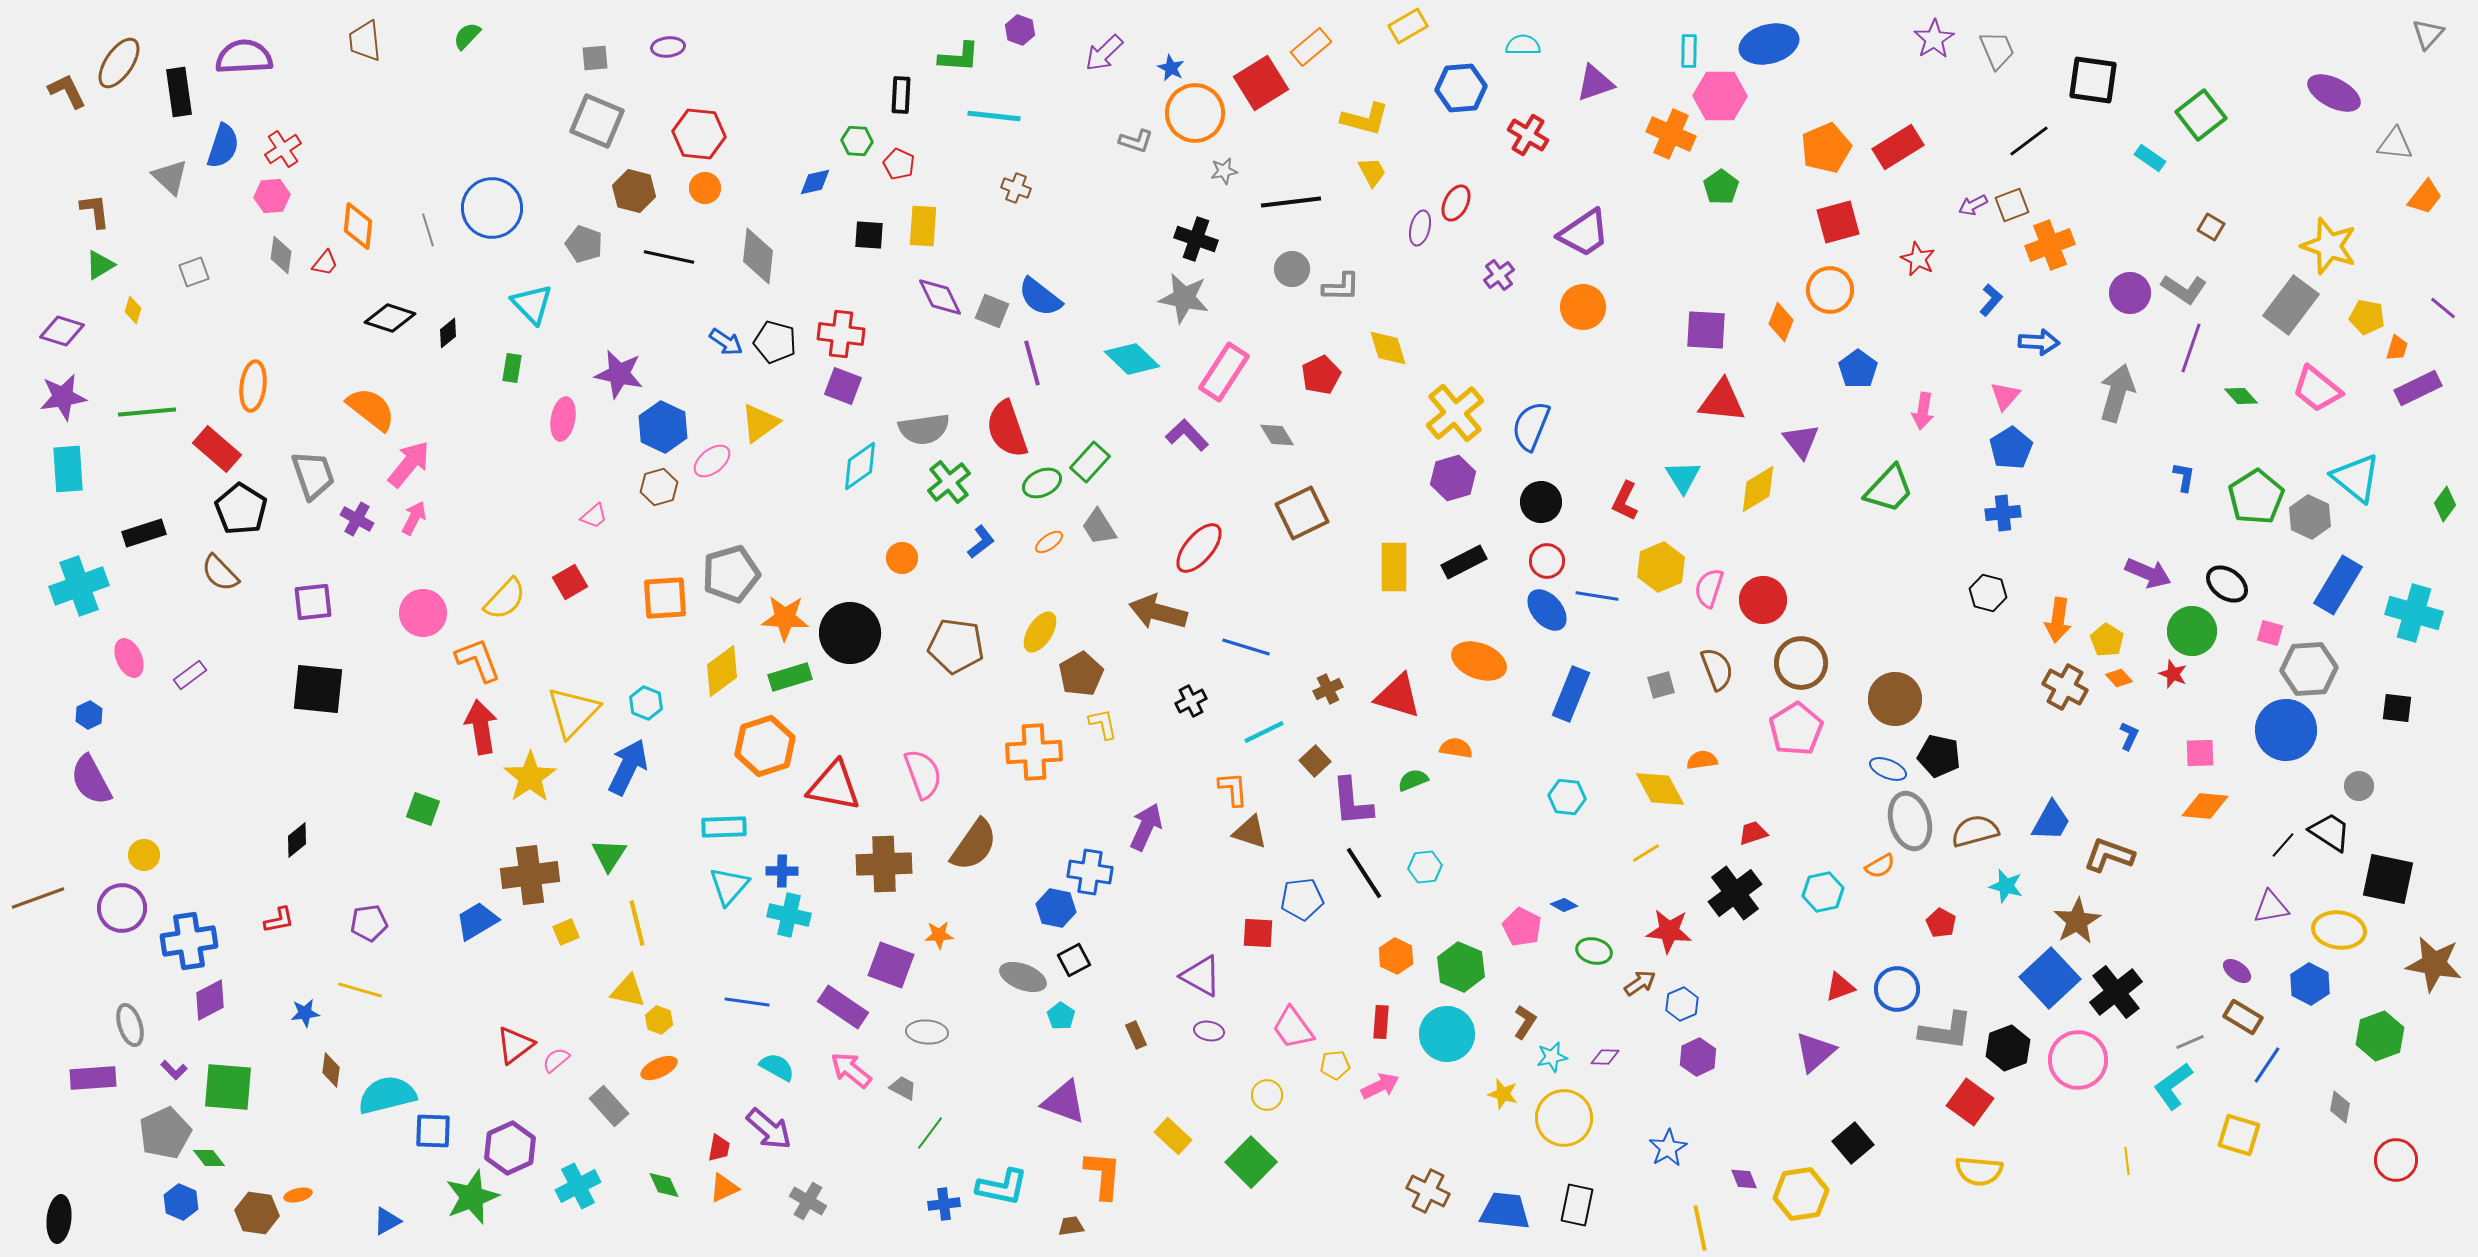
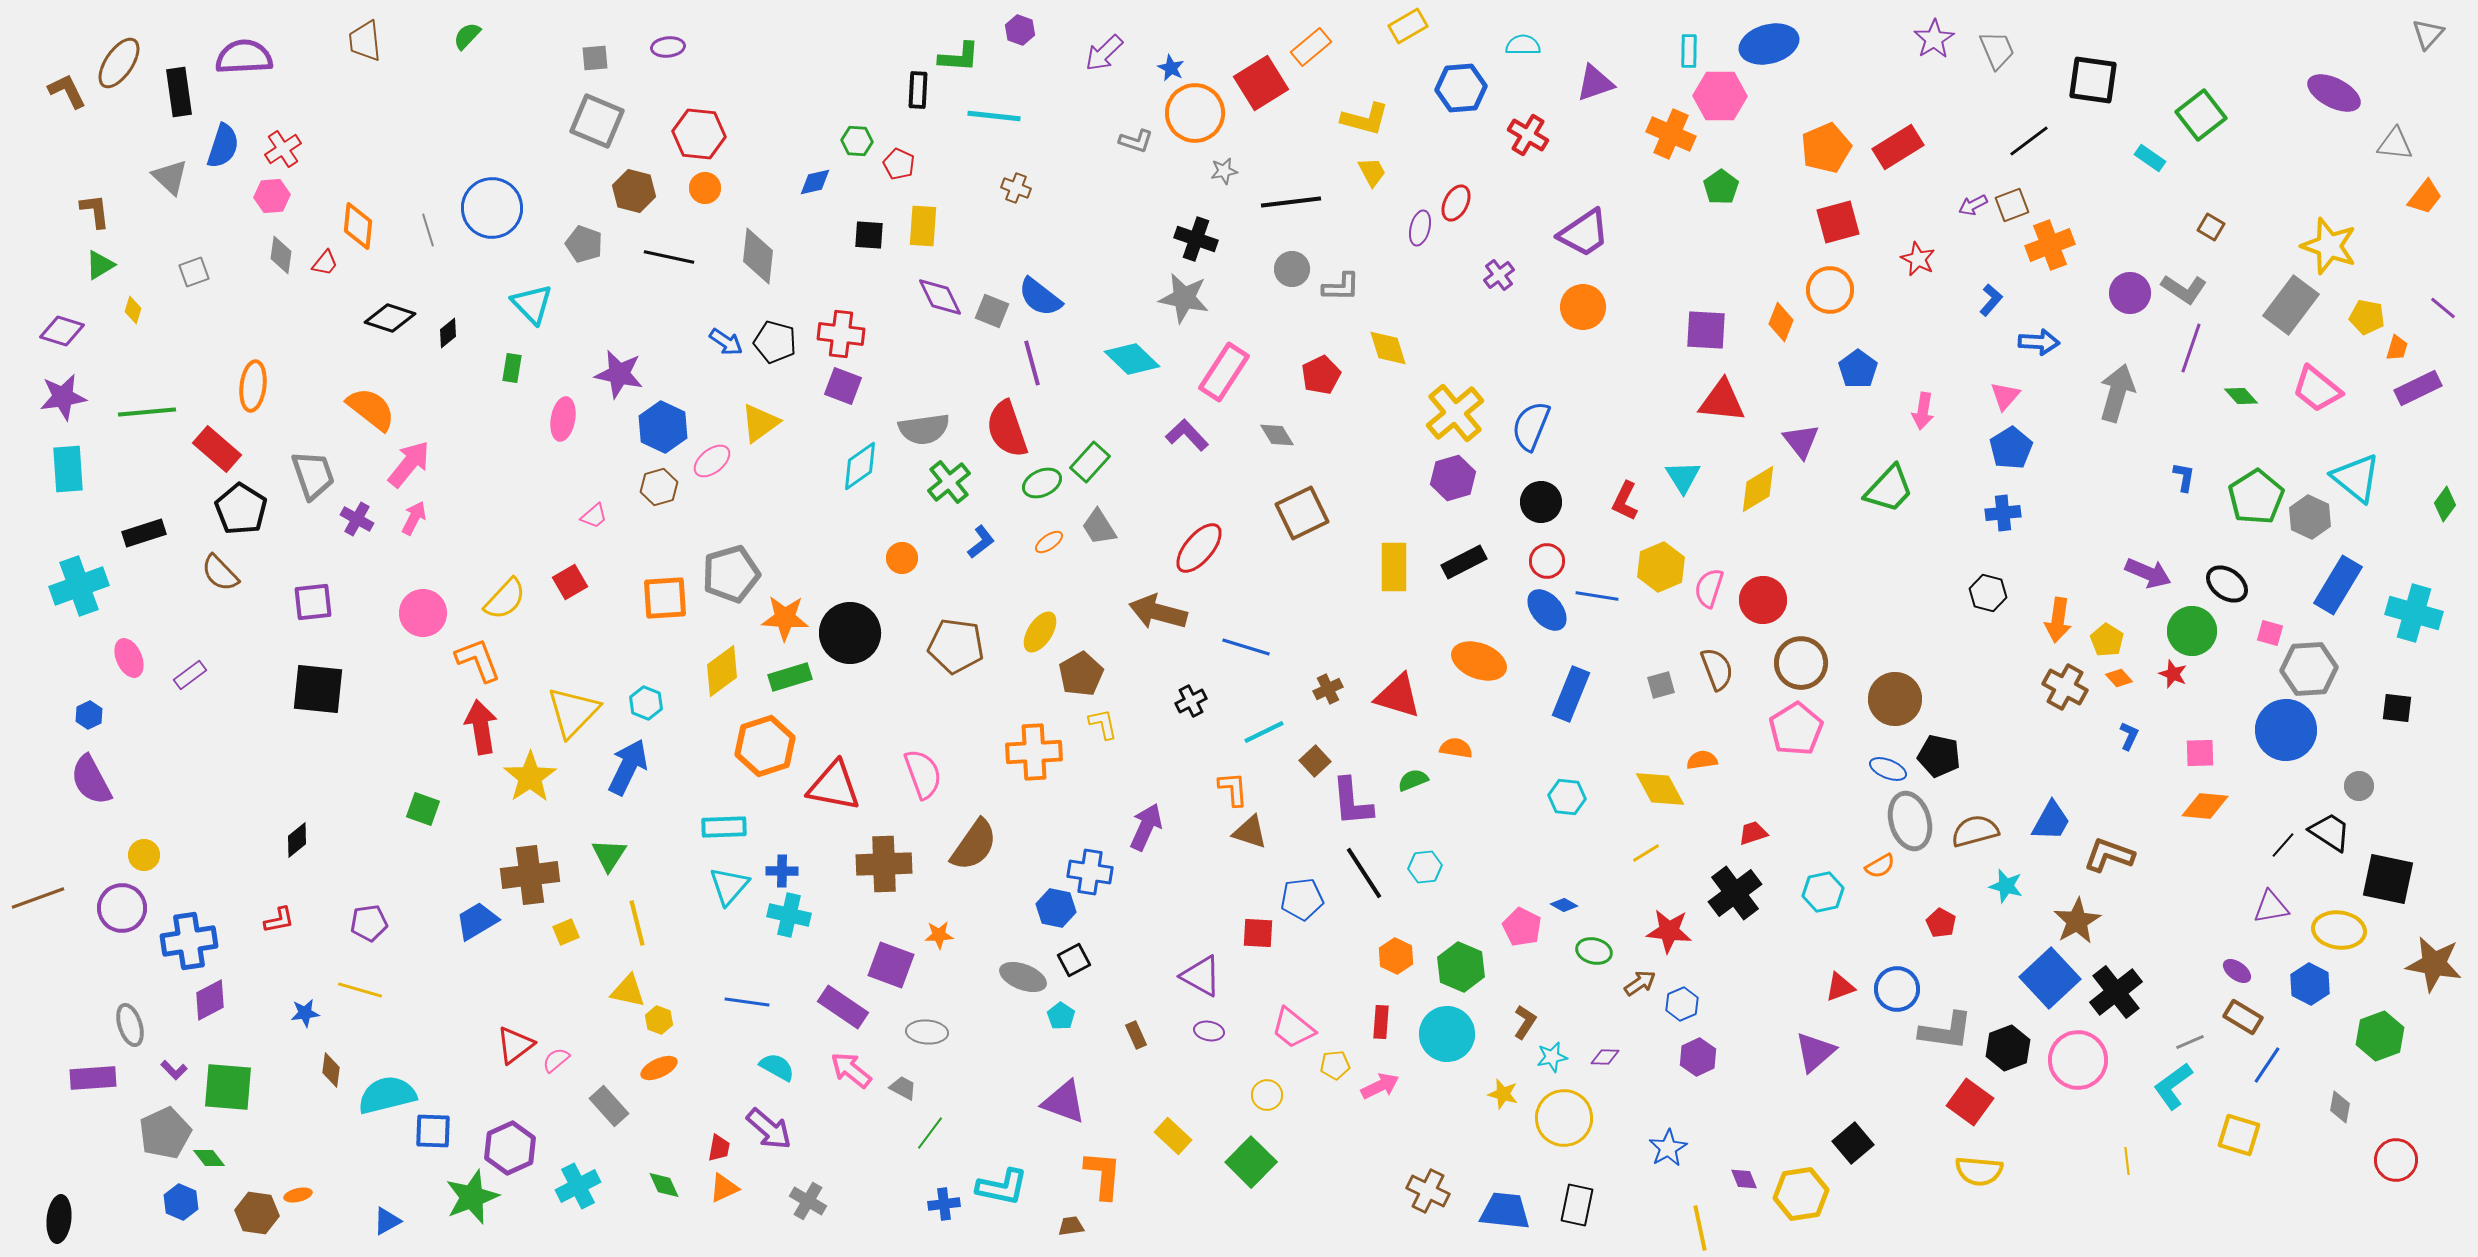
black rectangle at (901, 95): moved 17 px right, 5 px up
pink trapezoid at (1293, 1028): rotated 15 degrees counterclockwise
